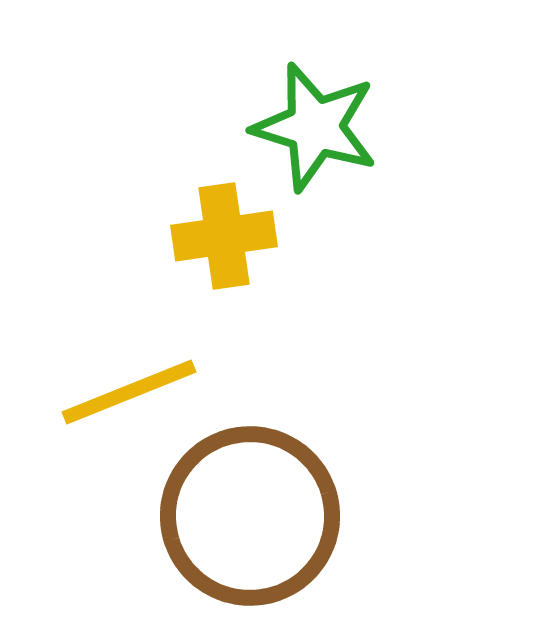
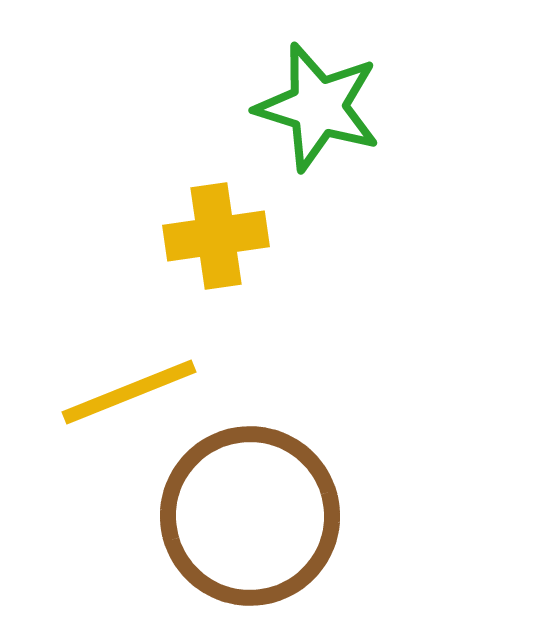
green star: moved 3 px right, 20 px up
yellow cross: moved 8 px left
